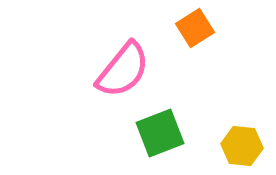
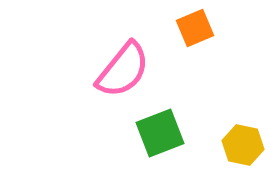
orange square: rotated 9 degrees clockwise
yellow hexagon: moved 1 px right, 1 px up; rotated 6 degrees clockwise
